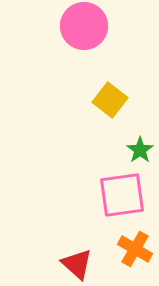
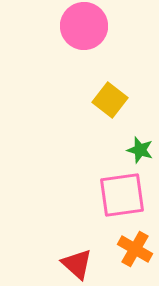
green star: rotated 20 degrees counterclockwise
